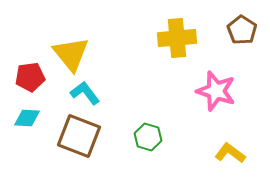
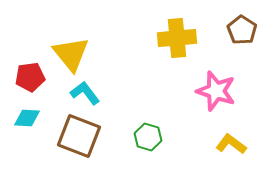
yellow L-shape: moved 1 px right, 9 px up
